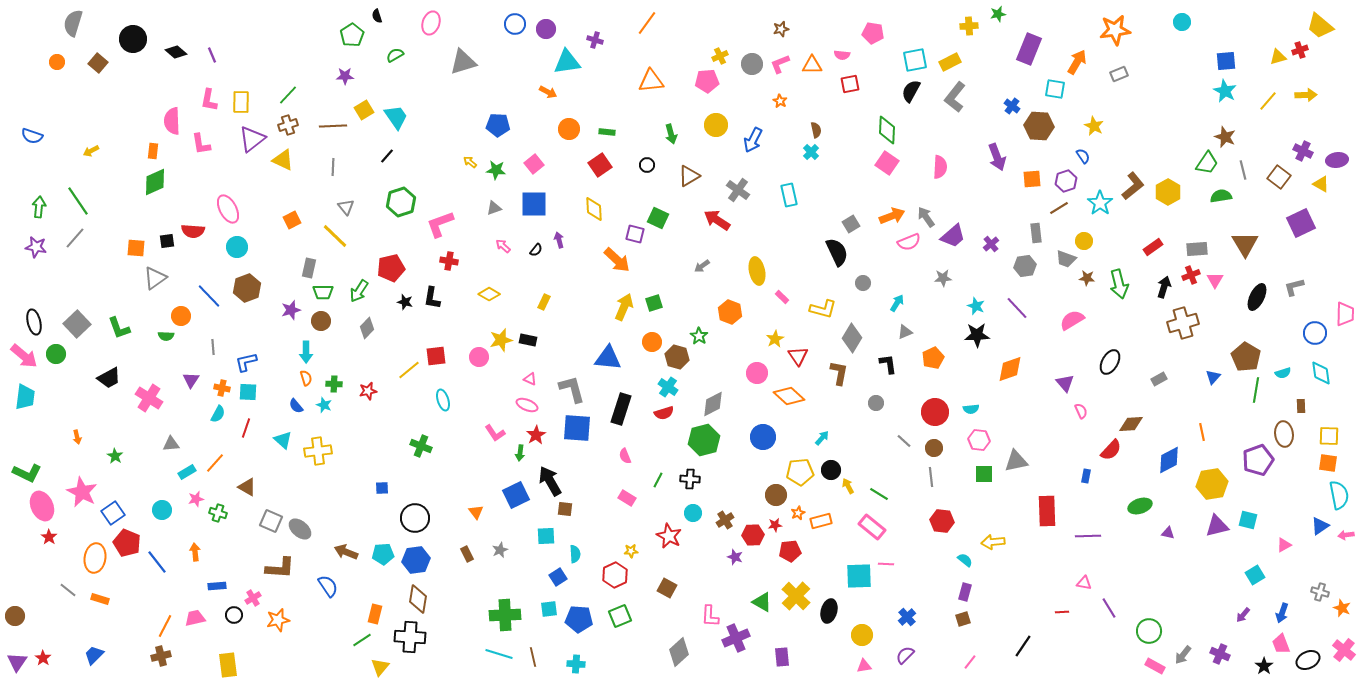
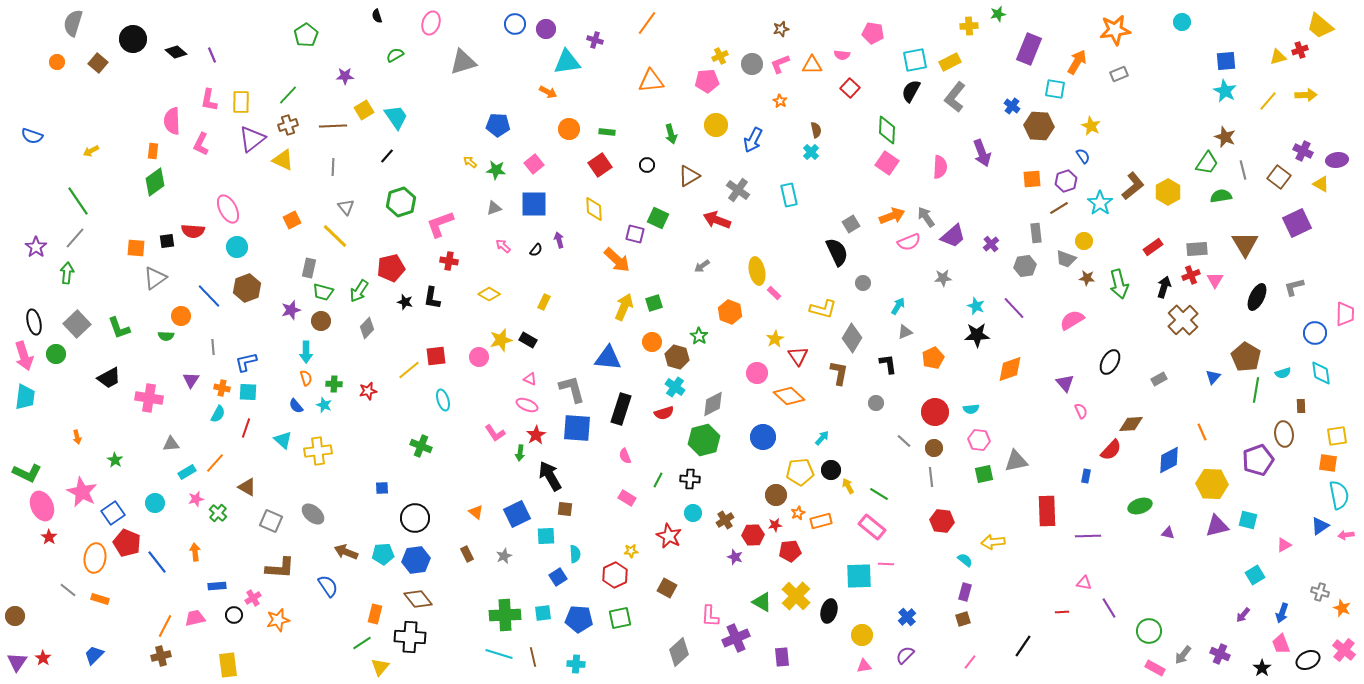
green pentagon at (352, 35): moved 46 px left
red square at (850, 84): moved 4 px down; rotated 36 degrees counterclockwise
yellow star at (1094, 126): moved 3 px left
pink L-shape at (201, 144): rotated 35 degrees clockwise
purple arrow at (997, 157): moved 15 px left, 4 px up
green diamond at (155, 182): rotated 12 degrees counterclockwise
green arrow at (39, 207): moved 28 px right, 66 px down
red arrow at (717, 220): rotated 12 degrees counterclockwise
purple square at (1301, 223): moved 4 px left
purple star at (36, 247): rotated 25 degrees clockwise
green trapezoid at (323, 292): rotated 15 degrees clockwise
pink rectangle at (782, 297): moved 8 px left, 4 px up
cyan arrow at (897, 303): moved 1 px right, 3 px down
purple line at (1017, 308): moved 3 px left
brown cross at (1183, 323): moved 3 px up; rotated 28 degrees counterclockwise
black rectangle at (528, 340): rotated 18 degrees clockwise
pink arrow at (24, 356): rotated 32 degrees clockwise
cyan cross at (668, 387): moved 7 px right
pink cross at (149, 398): rotated 24 degrees counterclockwise
orange line at (1202, 432): rotated 12 degrees counterclockwise
yellow square at (1329, 436): moved 8 px right; rotated 10 degrees counterclockwise
green star at (115, 456): moved 4 px down
green square at (984, 474): rotated 12 degrees counterclockwise
black arrow at (550, 481): moved 5 px up
yellow hexagon at (1212, 484): rotated 12 degrees clockwise
blue square at (516, 495): moved 1 px right, 19 px down
cyan circle at (162, 510): moved 7 px left, 7 px up
orange triangle at (476, 512): rotated 14 degrees counterclockwise
green cross at (218, 513): rotated 24 degrees clockwise
gray ellipse at (300, 529): moved 13 px right, 15 px up
gray star at (500, 550): moved 4 px right, 6 px down
brown diamond at (418, 599): rotated 48 degrees counterclockwise
cyan square at (549, 609): moved 6 px left, 4 px down
green square at (620, 616): moved 2 px down; rotated 10 degrees clockwise
green line at (362, 640): moved 3 px down
pink rectangle at (1155, 666): moved 2 px down
black star at (1264, 666): moved 2 px left, 2 px down
